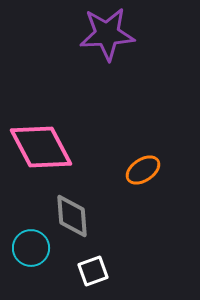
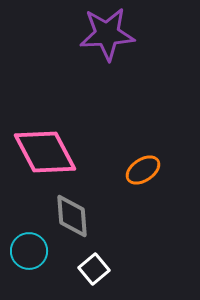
pink diamond: moved 4 px right, 5 px down
cyan circle: moved 2 px left, 3 px down
white square: moved 1 px right, 2 px up; rotated 20 degrees counterclockwise
